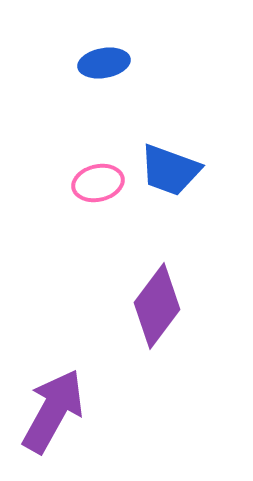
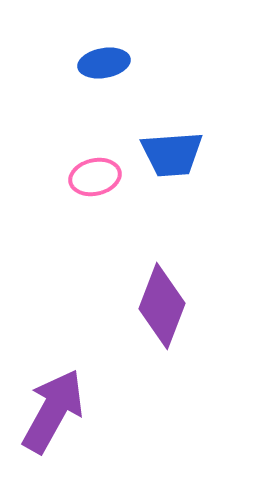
blue trapezoid: moved 2 px right, 16 px up; rotated 24 degrees counterclockwise
pink ellipse: moved 3 px left, 6 px up
purple diamond: moved 5 px right; rotated 16 degrees counterclockwise
